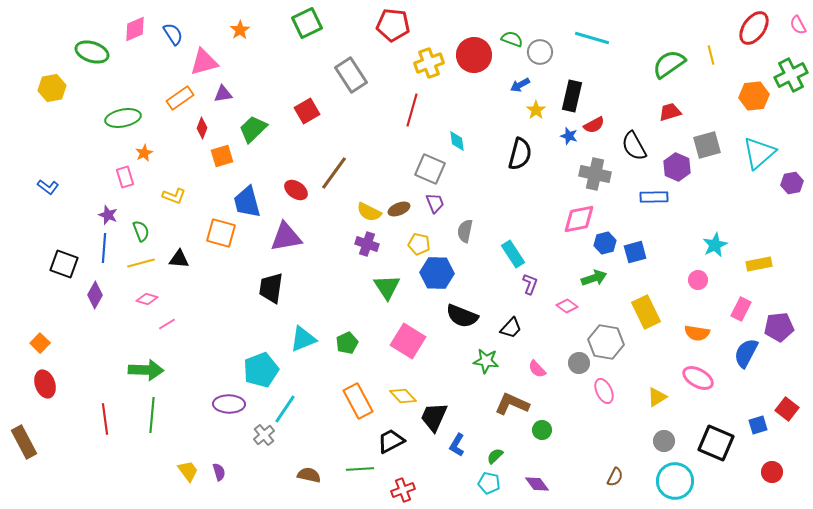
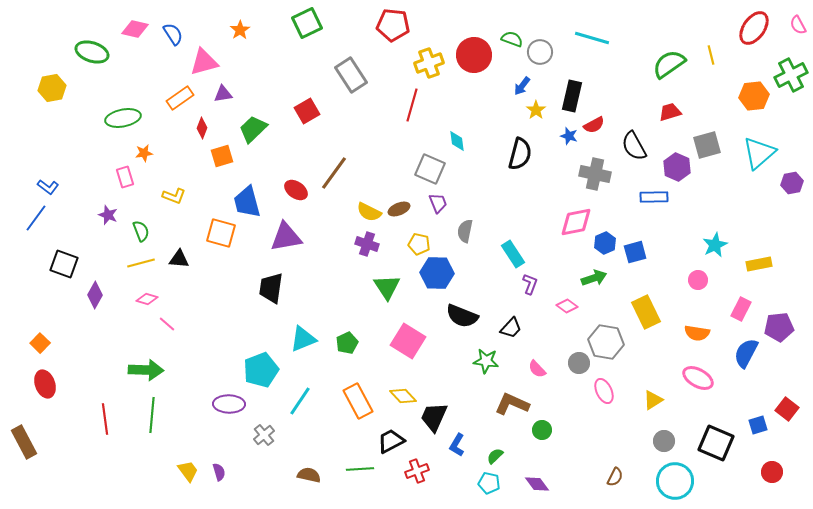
pink diamond at (135, 29): rotated 36 degrees clockwise
blue arrow at (520, 85): moved 2 px right, 1 px down; rotated 24 degrees counterclockwise
red line at (412, 110): moved 5 px up
orange star at (144, 153): rotated 18 degrees clockwise
purple trapezoid at (435, 203): moved 3 px right
pink diamond at (579, 219): moved 3 px left, 3 px down
blue hexagon at (605, 243): rotated 10 degrees counterclockwise
blue line at (104, 248): moved 68 px left, 30 px up; rotated 32 degrees clockwise
pink line at (167, 324): rotated 72 degrees clockwise
yellow triangle at (657, 397): moved 4 px left, 3 px down
cyan line at (285, 409): moved 15 px right, 8 px up
red cross at (403, 490): moved 14 px right, 19 px up
